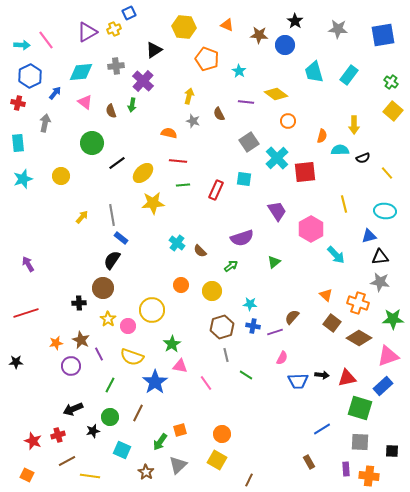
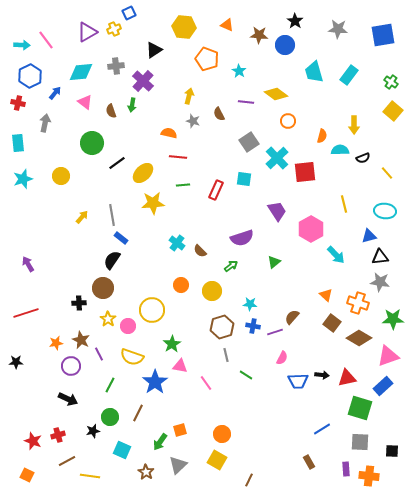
red line at (178, 161): moved 4 px up
black arrow at (73, 409): moved 5 px left, 10 px up; rotated 132 degrees counterclockwise
